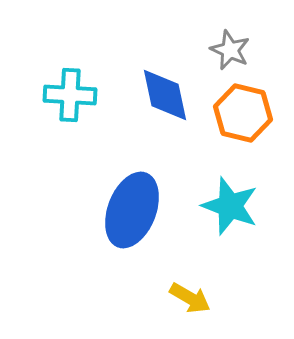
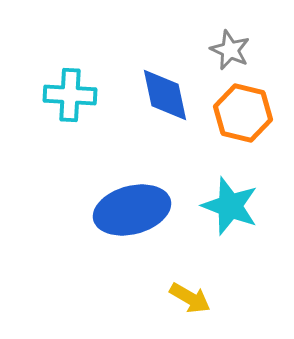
blue ellipse: rotated 54 degrees clockwise
